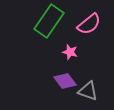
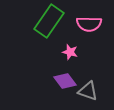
pink semicircle: rotated 40 degrees clockwise
